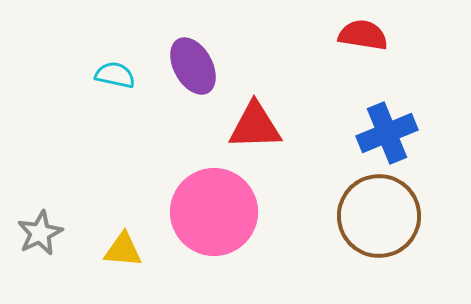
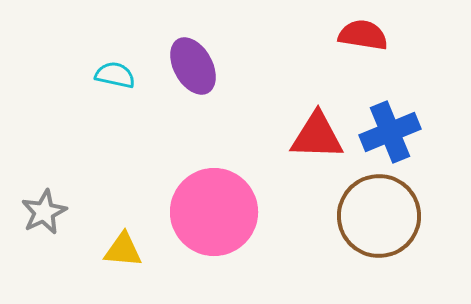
red triangle: moved 62 px right, 10 px down; rotated 4 degrees clockwise
blue cross: moved 3 px right, 1 px up
gray star: moved 4 px right, 21 px up
